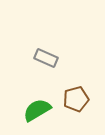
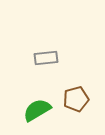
gray rectangle: rotated 30 degrees counterclockwise
